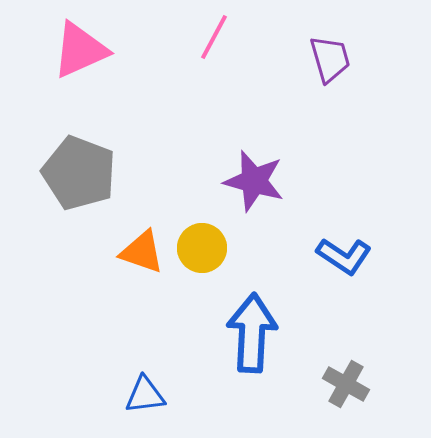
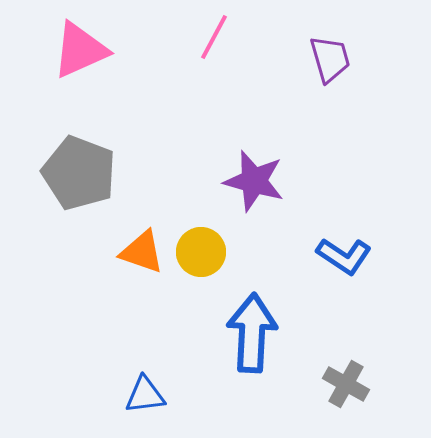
yellow circle: moved 1 px left, 4 px down
